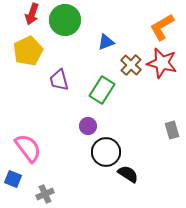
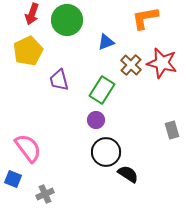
green circle: moved 2 px right
orange L-shape: moved 17 px left, 9 px up; rotated 20 degrees clockwise
purple circle: moved 8 px right, 6 px up
